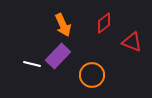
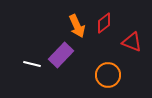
orange arrow: moved 14 px right, 1 px down
purple rectangle: moved 3 px right, 1 px up
orange circle: moved 16 px right
